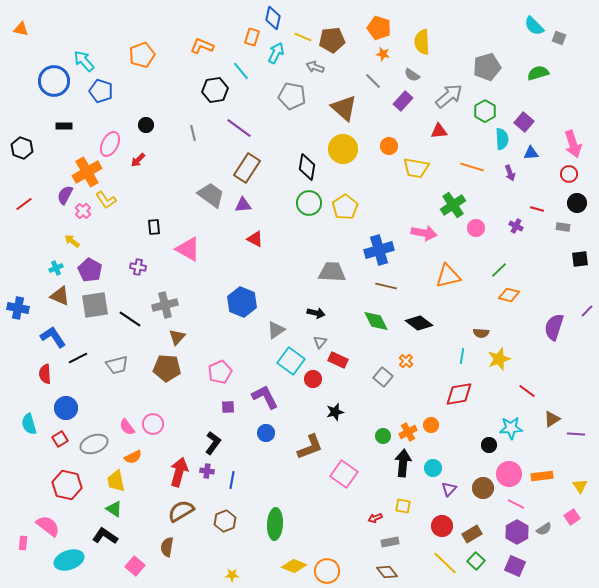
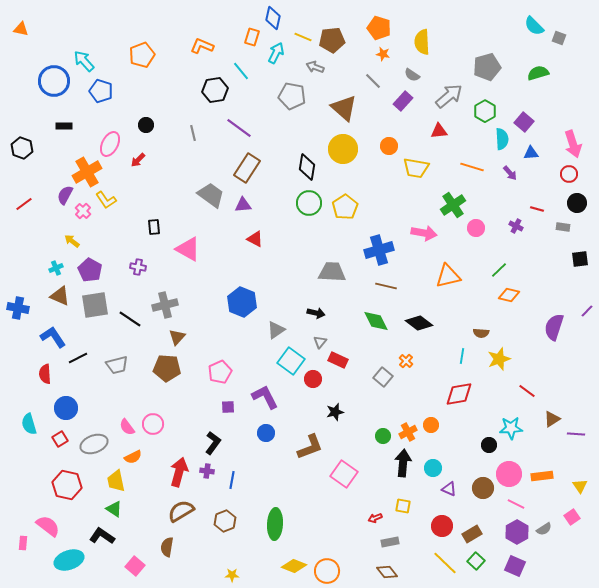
purple arrow at (510, 173): rotated 21 degrees counterclockwise
purple triangle at (449, 489): rotated 49 degrees counterclockwise
black L-shape at (105, 536): moved 3 px left
